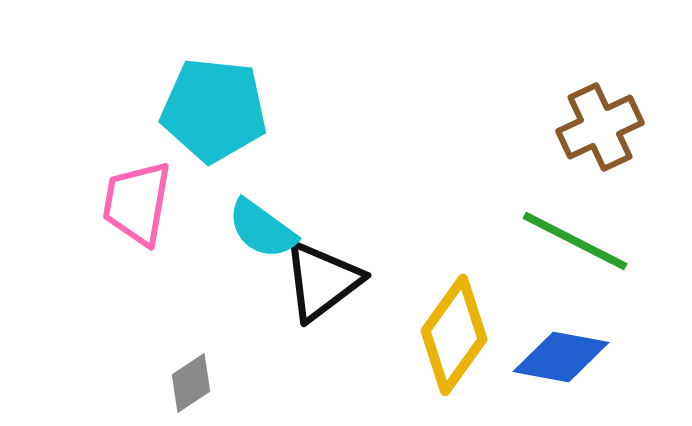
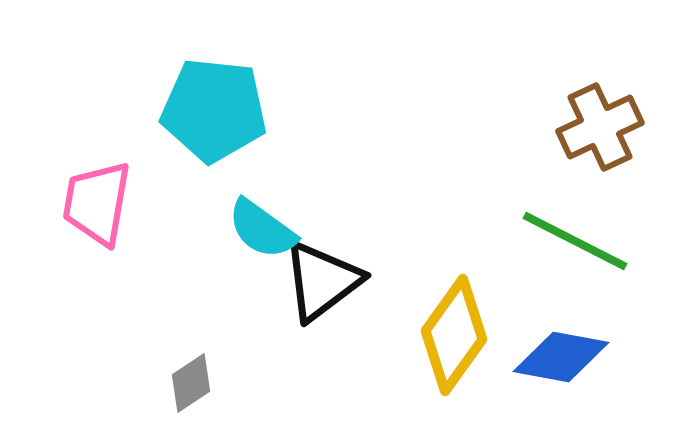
pink trapezoid: moved 40 px left
